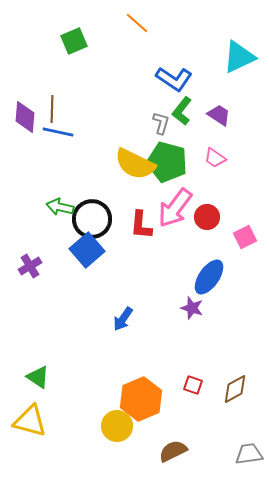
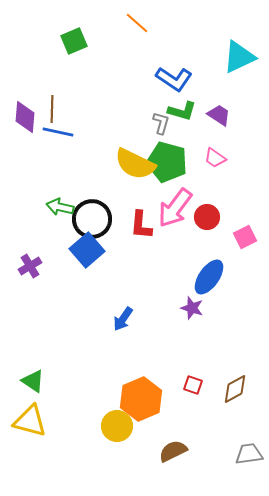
green L-shape: rotated 112 degrees counterclockwise
green triangle: moved 5 px left, 4 px down
